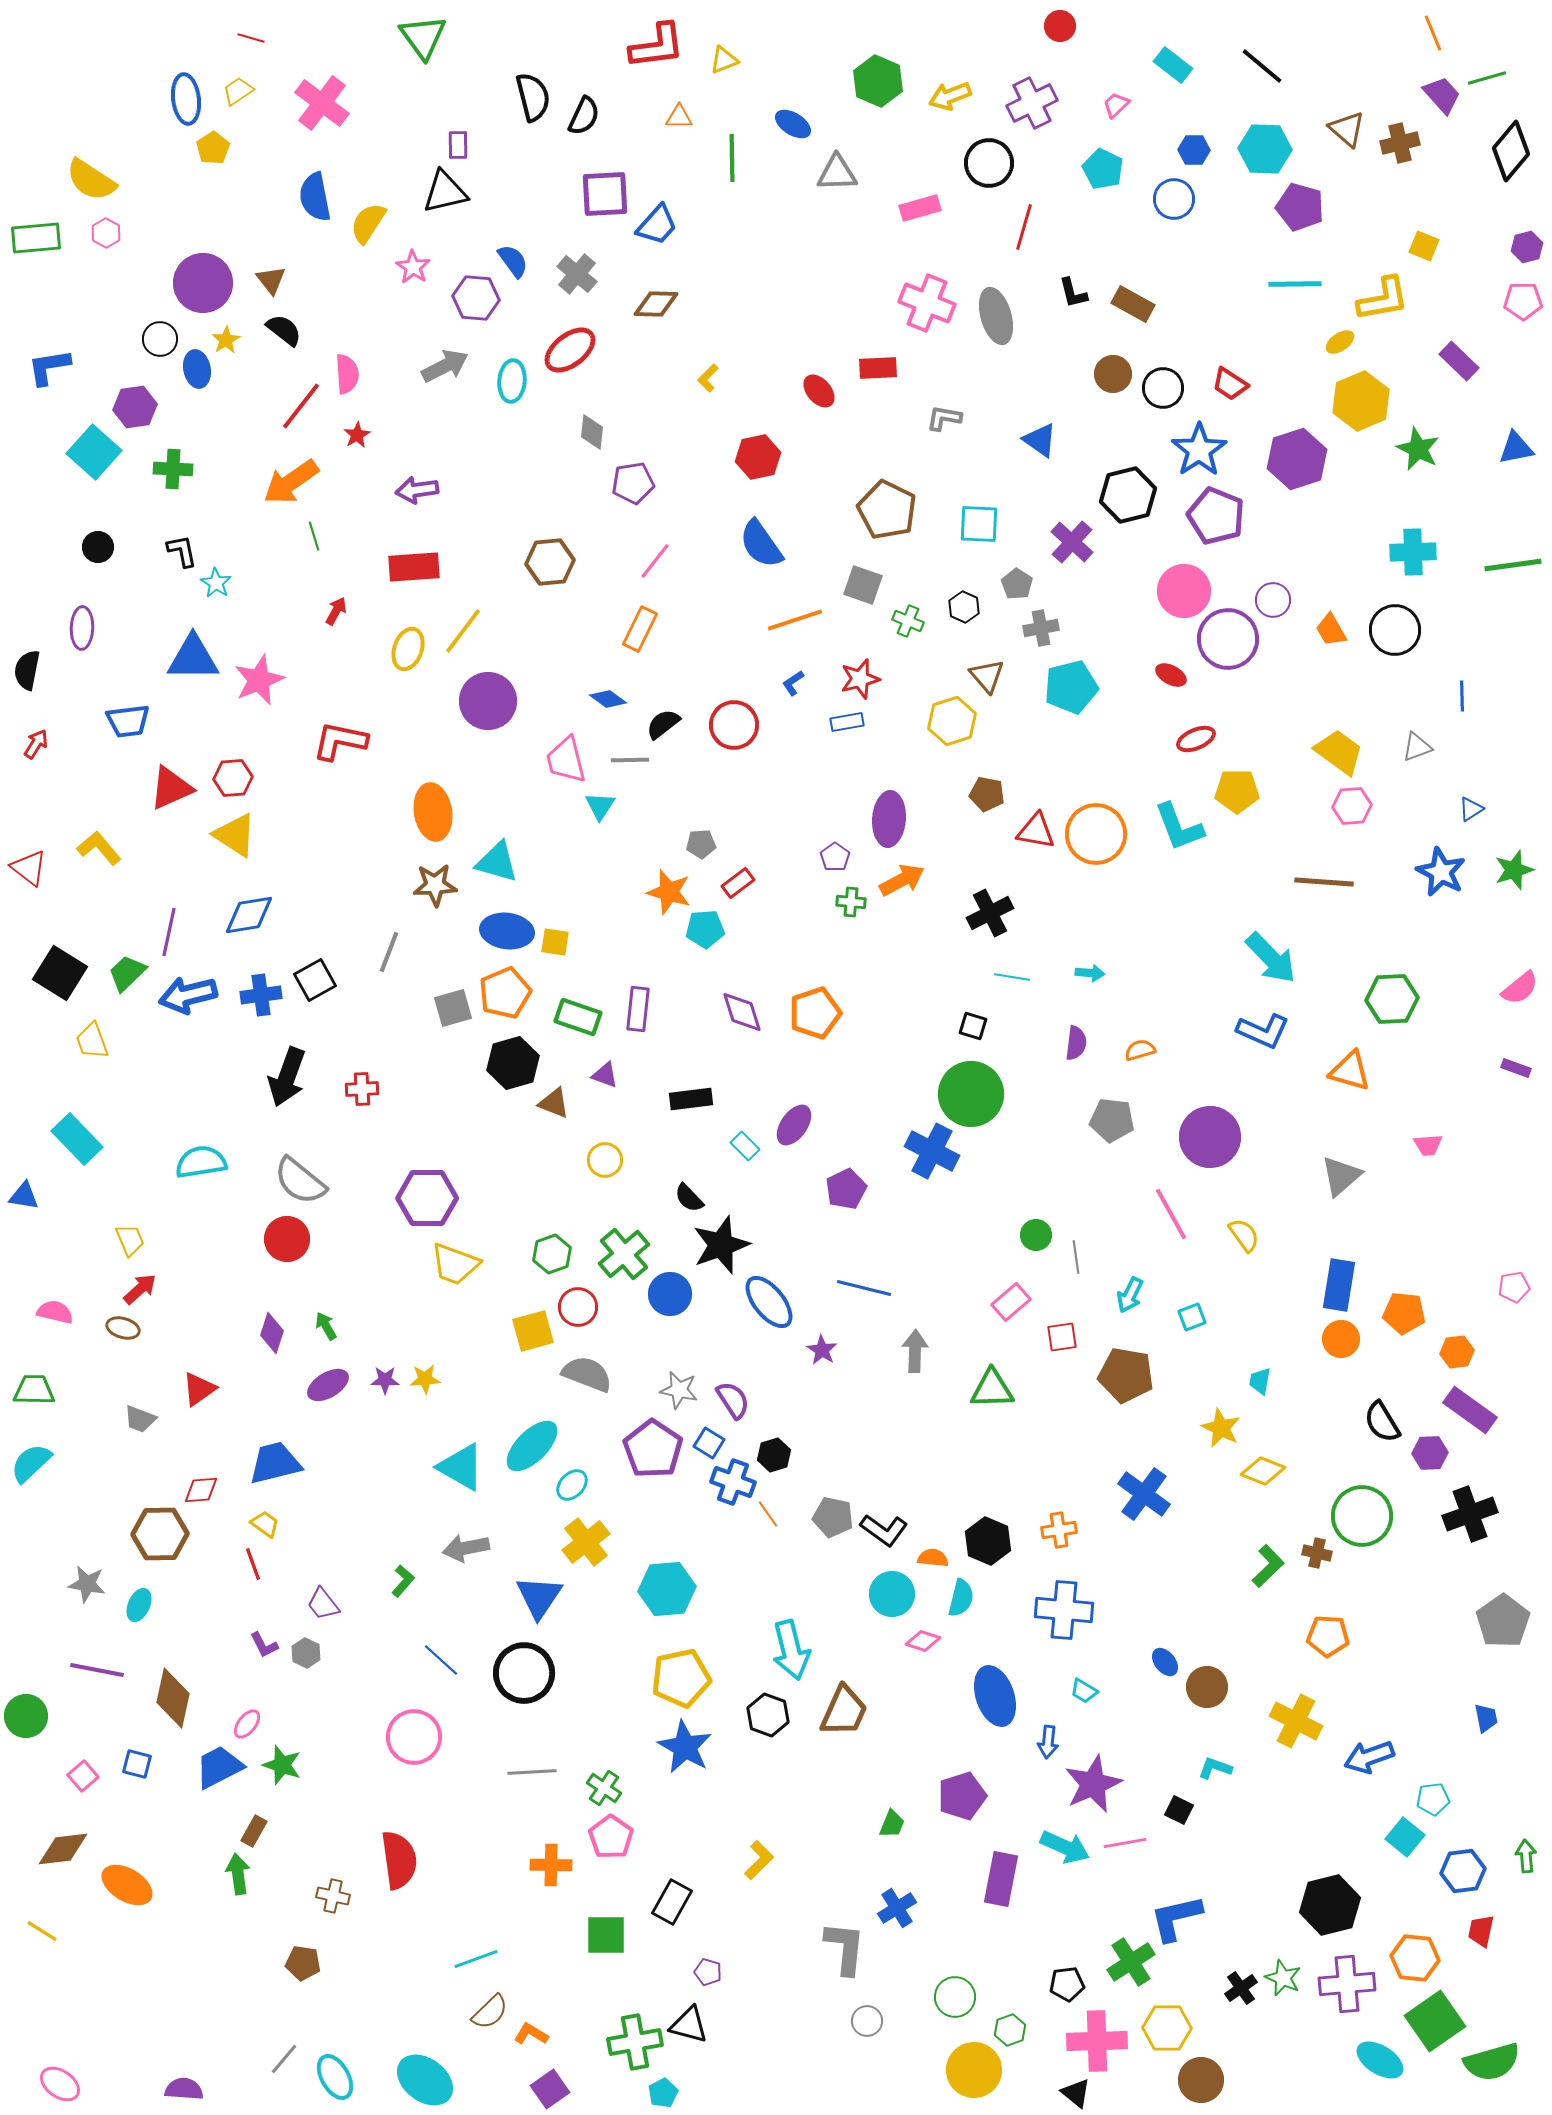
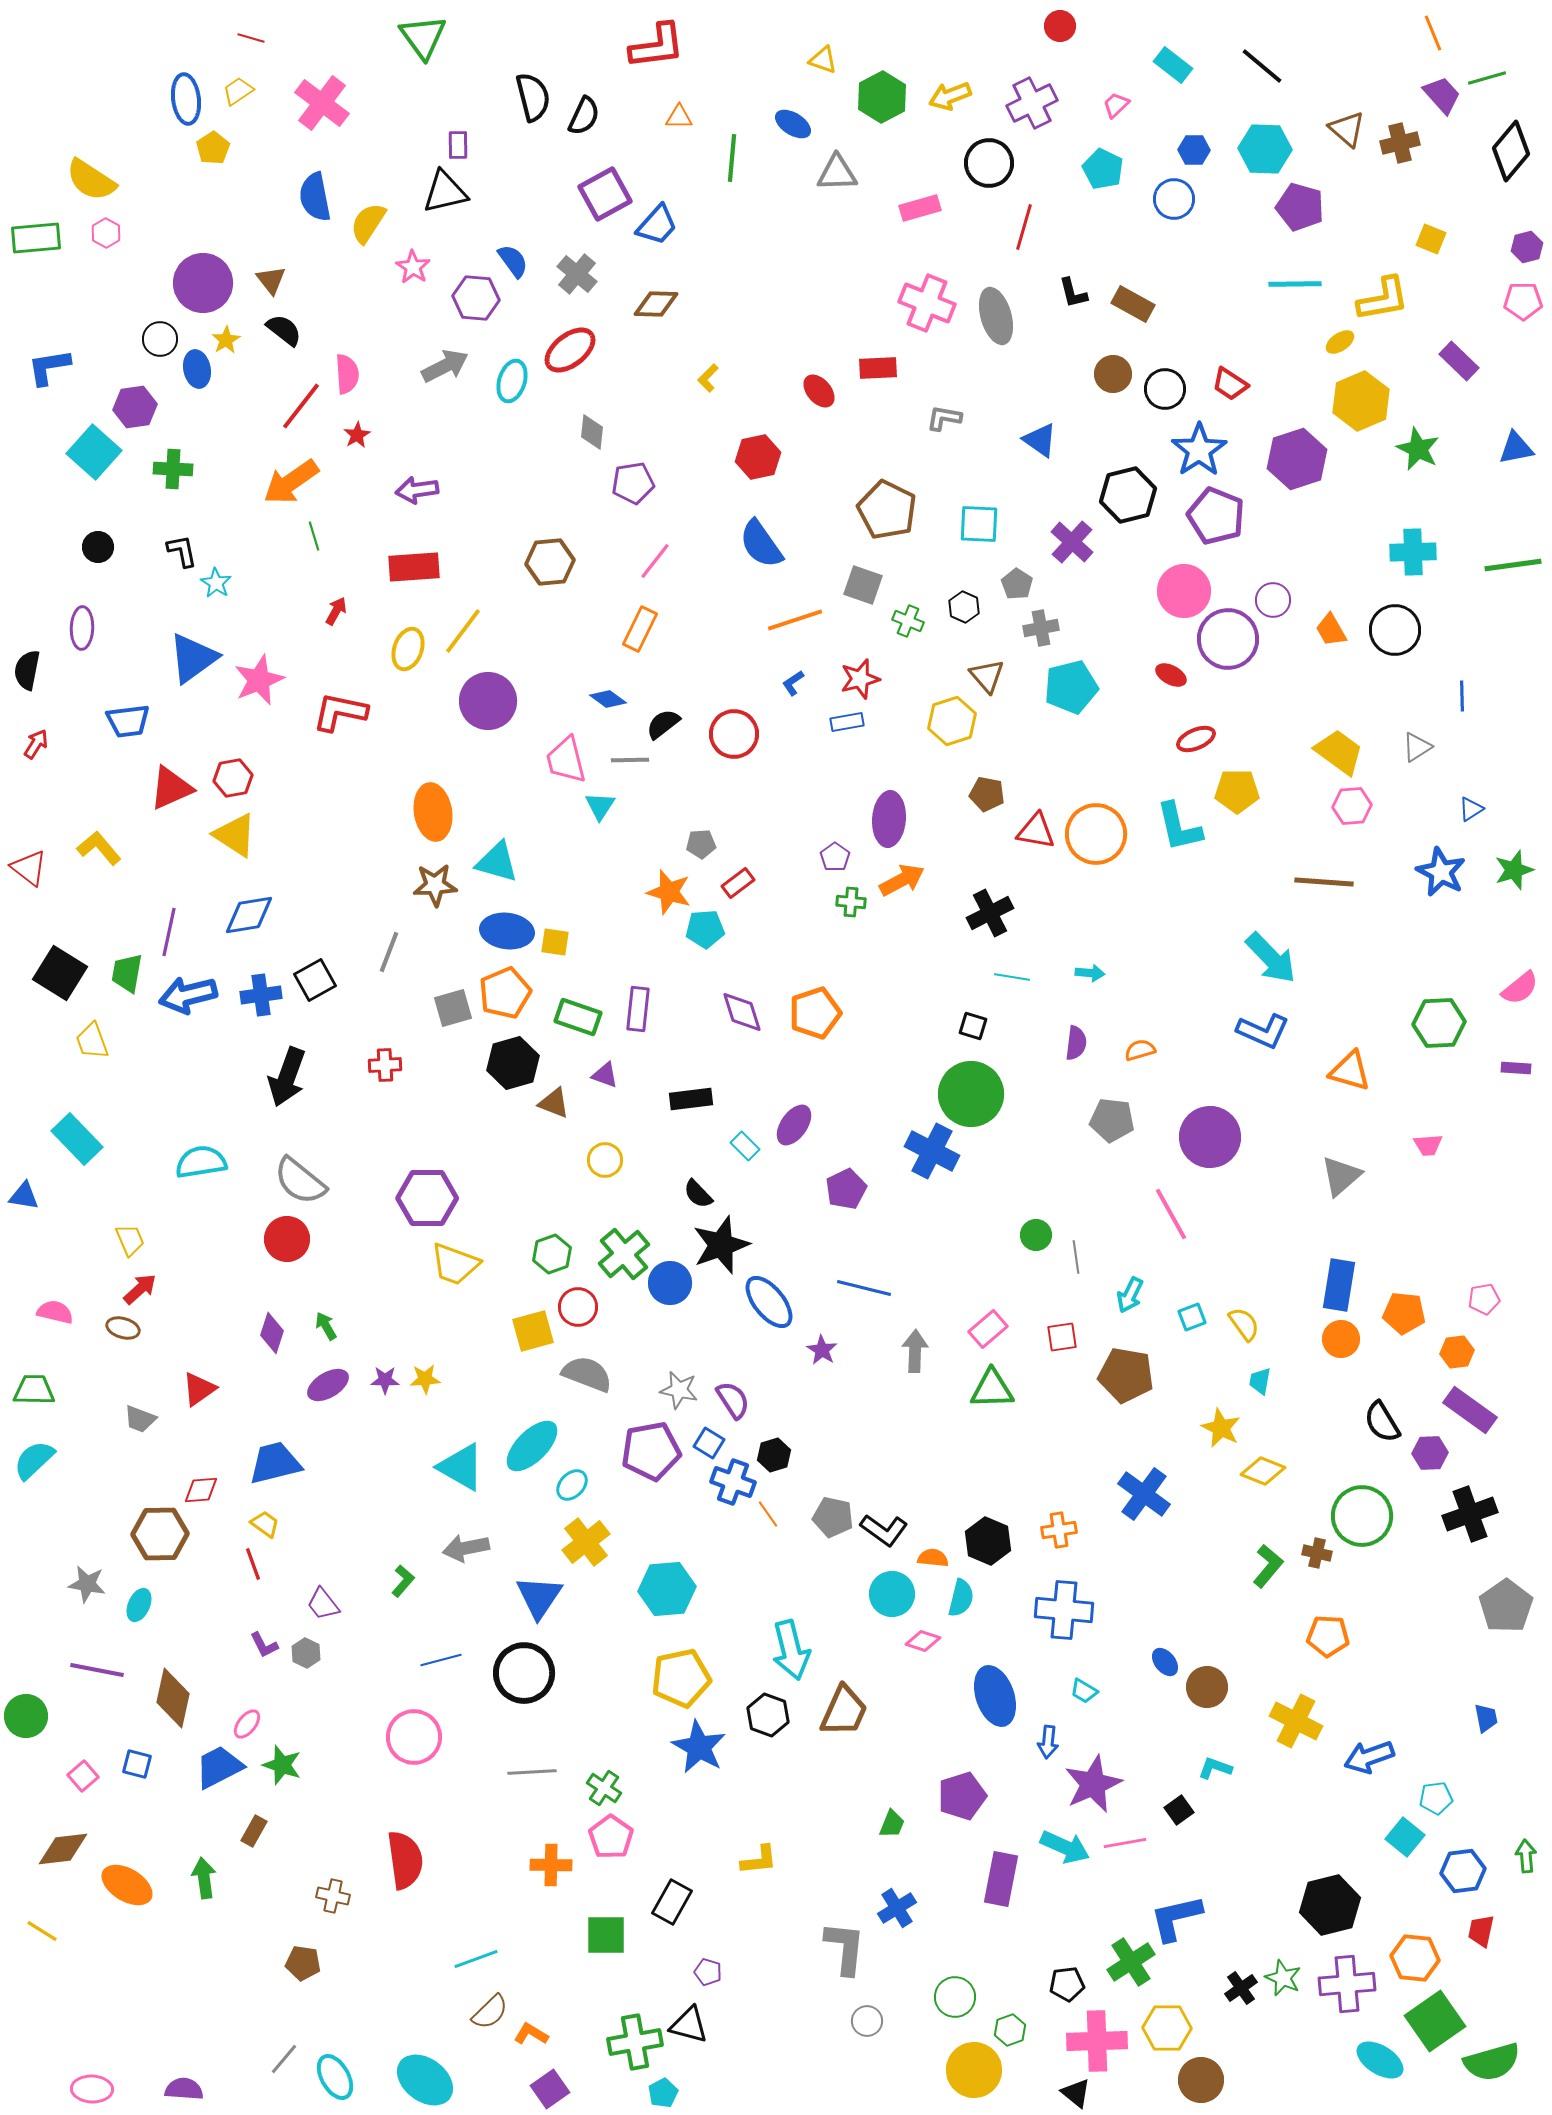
yellow triangle at (724, 60): moved 99 px right; rotated 40 degrees clockwise
green hexagon at (878, 81): moved 4 px right, 16 px down; rotated 9 degrees clockwise
green line at (732, 158): rotated 6 degrees clockwise
purple square at (605, 194): rotated 26 degrees counterclockwise
yellow square at (1424, 246): moved 7 px right, 7 px up
cyan ellipse at (512, 381): rotated 12 degrees clockwise
black circle at (1163, 388): moved 2 px right, 1 px down
blue triangle at (193, 658): rotated 36 degrees counterclockwise
red circle at (734, 725): moved 9 px down
red L-shape at (340, 741): moved 29 px up
gray triangle at (1417, 747): rotated 12 degrees counterclockwise
red hexagon at (233, 778): rotated 6 degrees counterclockwise
cyan L-shape at (1179, 827): rotated 8 degrees clockwise
green trapezoid at (127, 973): rotated 36 degrees counterclockwise
green hexagon at (1392, 999): moved 47 px right, 24 px down
purple rectangle at (1516, 1068): rotated 16 degrees counterclockwise
red cross at (362, 1089): moved 23 px right, 24 px up
black semicircle at (689, 1198): moved 9 px right, 4 px up
yellow semicircle at (1244, 1235): moved 89 px down
pink pentagon at (1514, 1287): moved 30 px left, 12 px down
blue circle at (670, 1294): moved 11 px up
pink rectangle at (1011, 1302): moved 23 px left, 27 px down
purple pentagon at (653, 1449): moved 2 px left, 2 px down; rotated 28 degrees clockwise
cyan semicircle at (31, 1463): moved 3 px right, 3 px up
green L-shape at (1268, 1566): rotated 6 degrees counterclockwise
gray pentagon at (1503, 1621): moved 3 px right, 15 px up
blue line at (441, 1660): rotated 57 degrees counterclockwise
blue star at (685, 1747): moved 14 px right
cyan pentagon at (1433, 1799): moved 3 px right, 1 px up
black square at (1179, 1810): rotated 28 degrees clockwise
red semicircle at (399, 1860): moved 6 px right
yellow L-shape at (759, 1860): rotated 39 degrees clockwise
green arrow at (238, 1874): moved 34 px left, 4 px down
pink ellipse at (60, 2084): moved 32 px right, 5 px down; rotated 33 degrees counterclockwise
